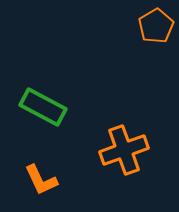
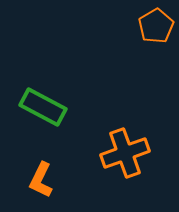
orange cross: moved 1 px right, 3 px down
orange L-shape: rotated 51 degrees clockwise
